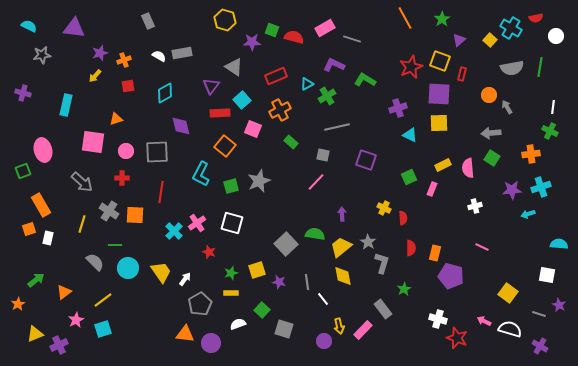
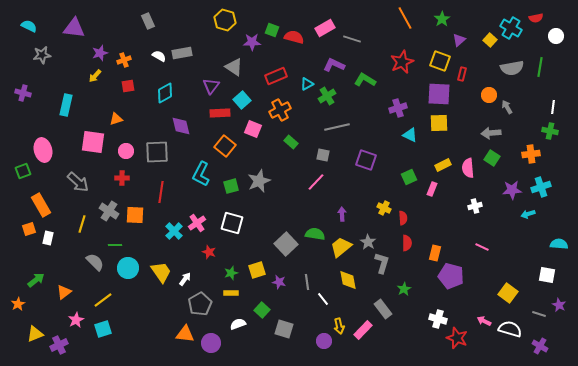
red star at (411, 67): moved 9 px left, 5 px up
green cross at (550, 131): rotated 14 degrees counterclockwise
gray arrow at (82, 182): moved 4 px left
red semicircle at (411, 248): moved 4 px left, 5 px up
yellow diamond at (343, 276): moved 5 px right, 4 px down
